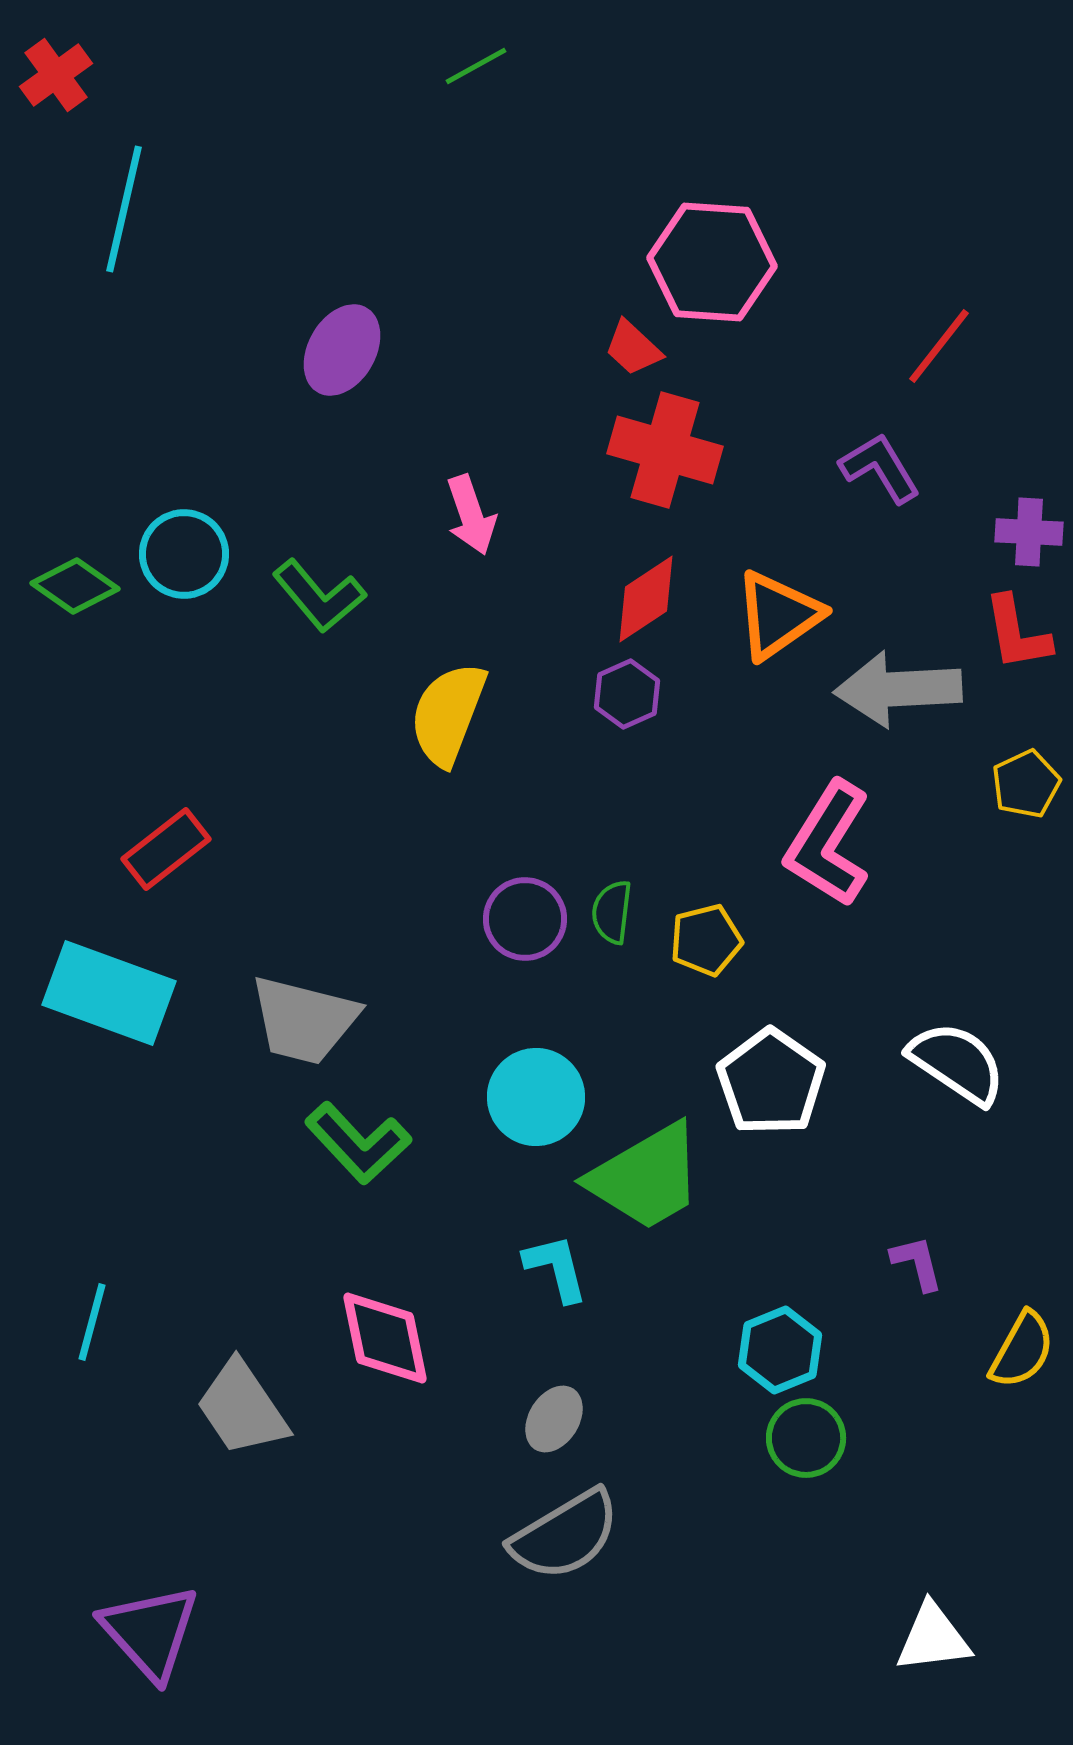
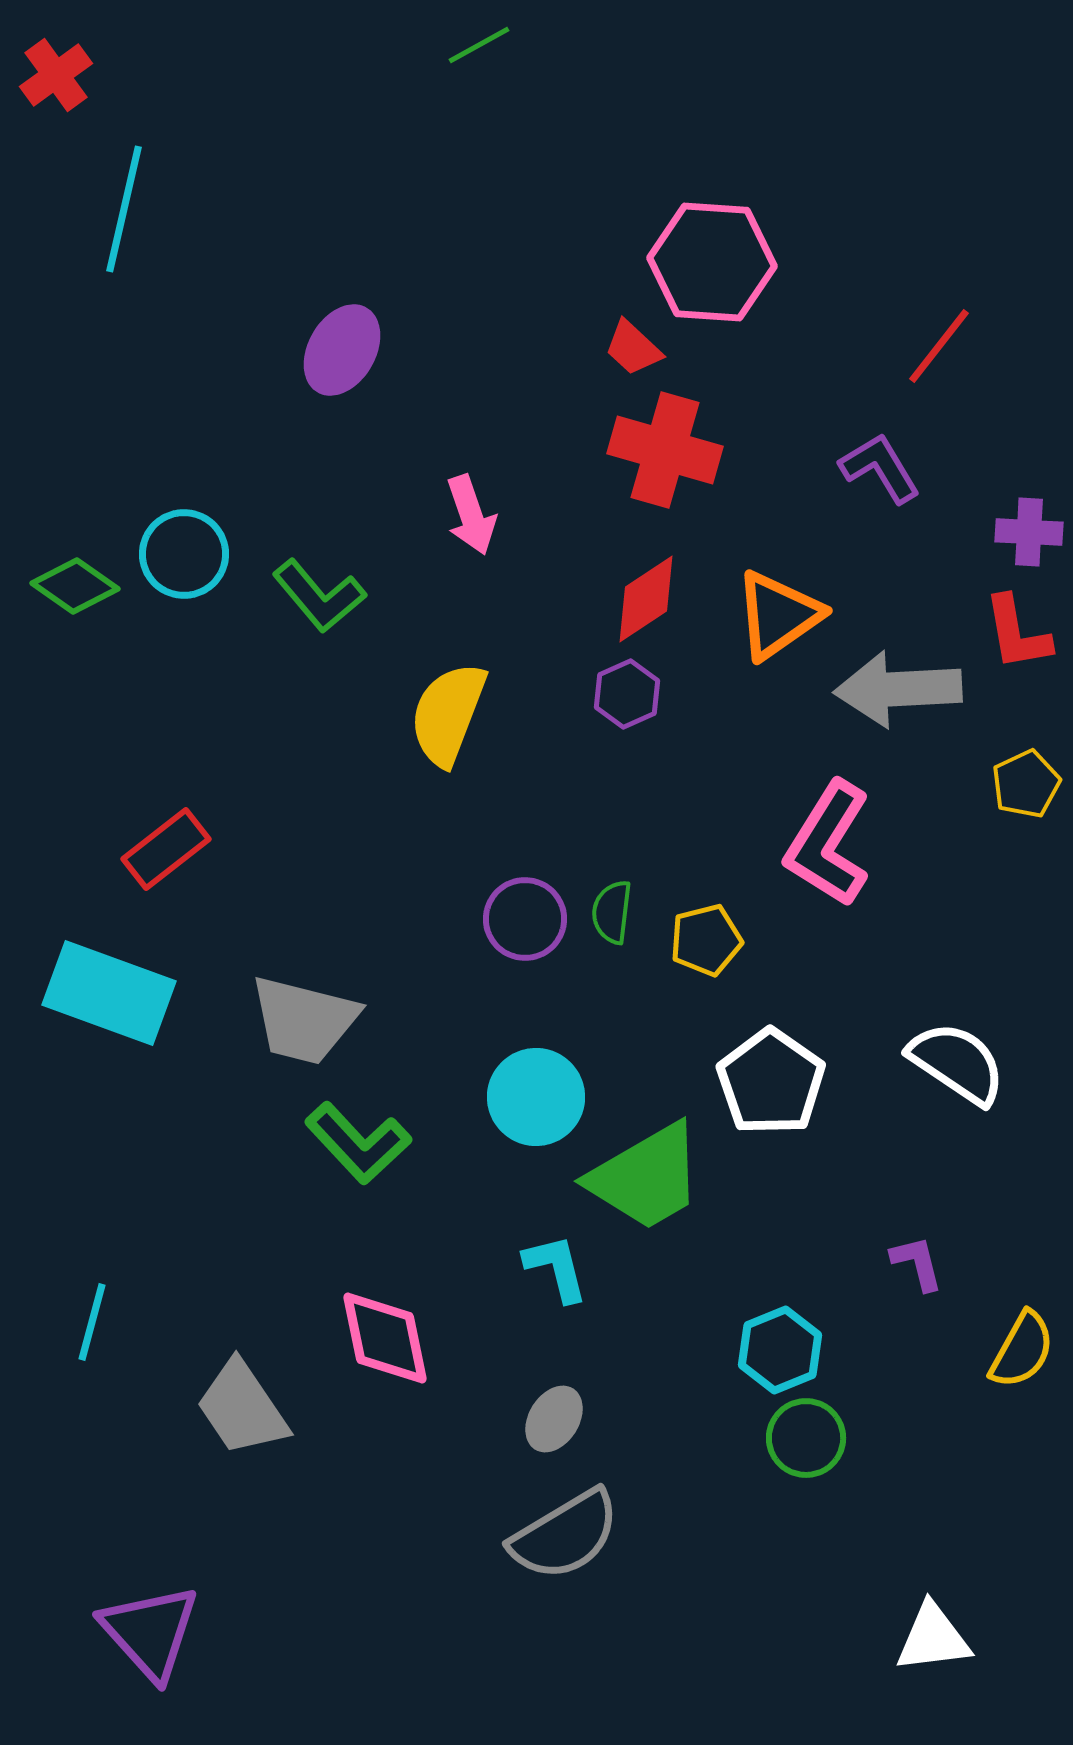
green line at (476, 66): moved 3 px right, 21 px up
